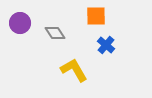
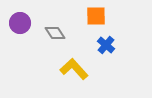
yellow L-shape: moved 1 px up; rotated 12 degrees counterclockwise
